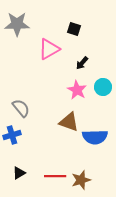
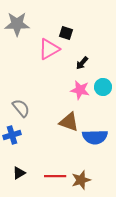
black square: moved 8 px left, 4 px down
pink star: moved 3 px right; rotated 18 degrees counterclockwise
